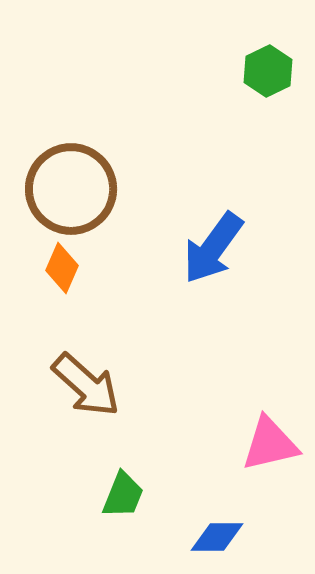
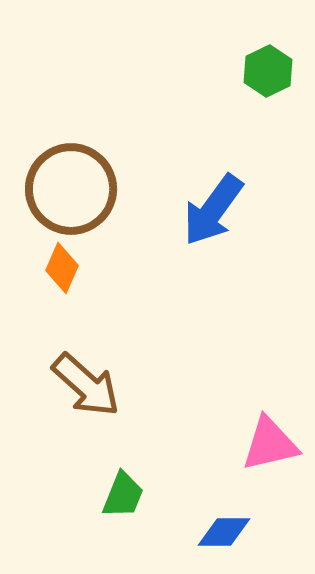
blue arrow: moved 38 px up
blue diamond: moved 7 px right, 5 px up
